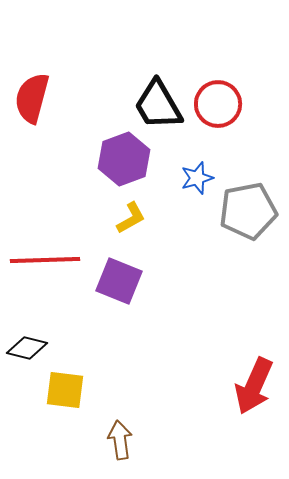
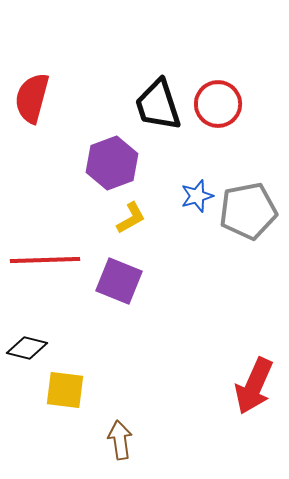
black trapezoid: rotated 12 degrees clockwise
purple hexagon: moved 12 px left, 4 px down
blue star: moved 18 px down
